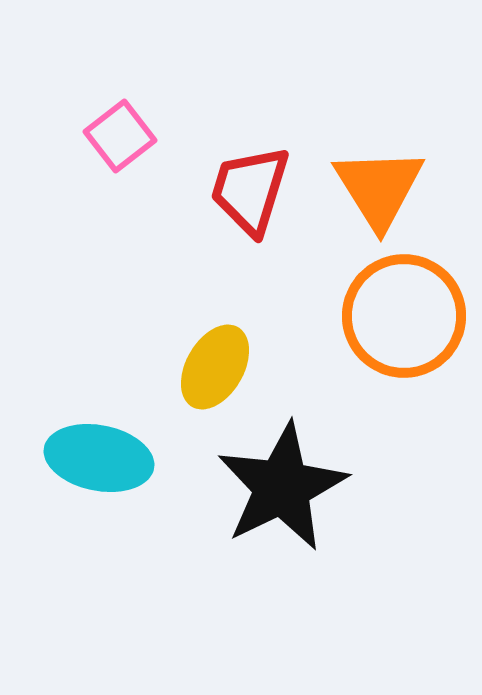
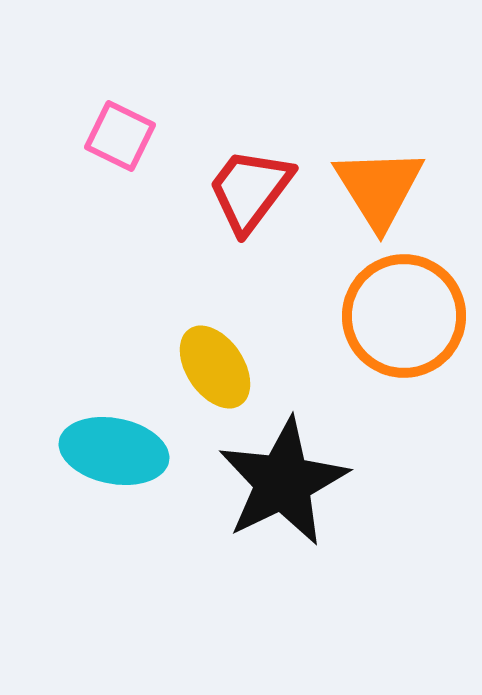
pink square: rotated 26 degrees counterclockwise
red trapezoid: rotated 20 degrees clockwise
yellow ellipse: rotated 64 degrees counterclockwise
cyan ellipse: moved 15 px right, 7 px up
black star: moved 1 px right, 5 px up
